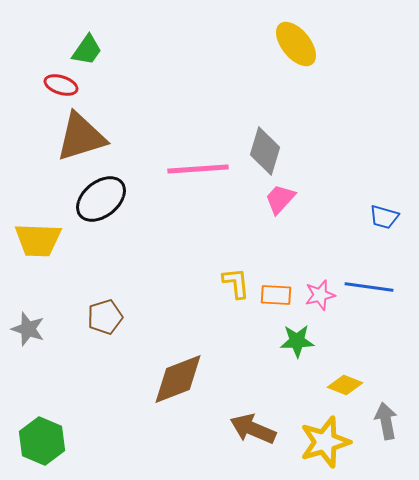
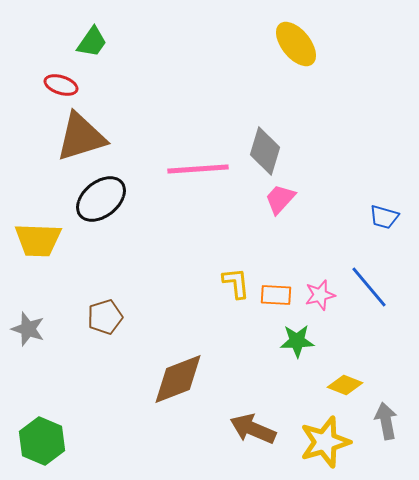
green trapezoid: moved 5 px right, 8 px up
blue line: rotated 42 degrees clockwise
